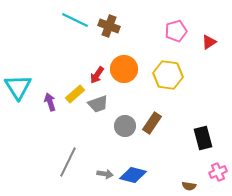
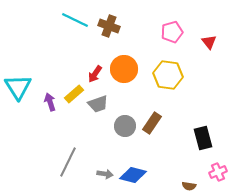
pink pentagon: moved 4 px left, 1 px down
red triangle: rotated 35 degrees counterclockwise
red arrow: moved 2 px left, 1 px up
yellow rectangle: moved 1 px left
